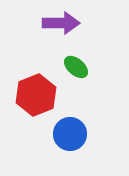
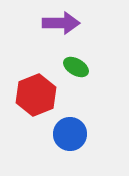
green ellipse: rotated 10 degrees counterclockwise
